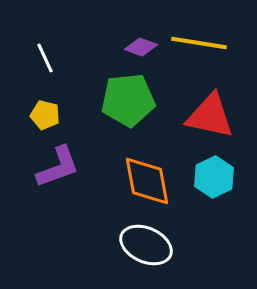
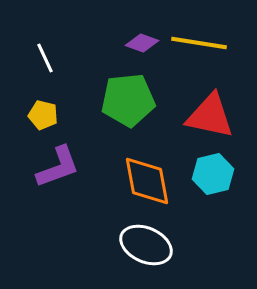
purple diamond: moved 1 px right, 4 px up
yellow pentagon: moved 2 px left
cyan hexagon: moved 1 px left, 3 px up; rotated 12 degrees clockwise
